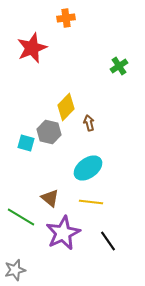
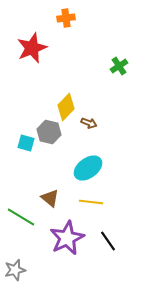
brown arrow: rotated 126 degrees clockwise
purple star: moved 4 px right, 5 px down
